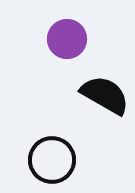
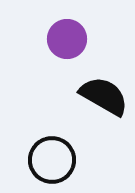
black semicircle: moved 1 px left, 1 px down
